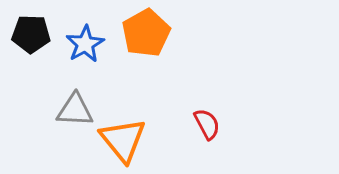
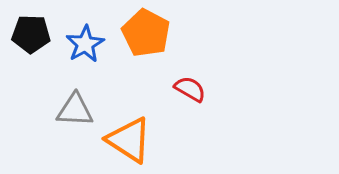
orange pentagon: rotated 15 degrees counterclockwise
red semicircle: moved 17 px left, 35 px up; rotated 32 degrees counterclockwise
orange triangle: moved 6 px right; rotated 18 degrees counterclockwise
